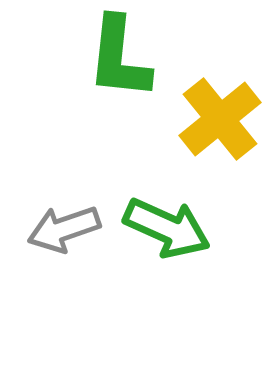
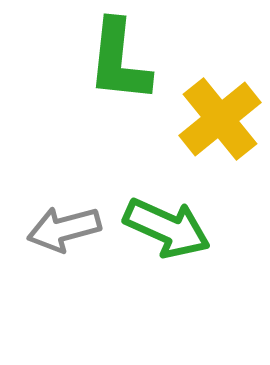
green L-shape: moved 3 px down
gray arrow: rotated 4 degrees clockwise
